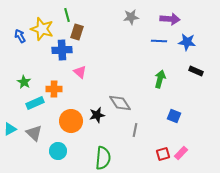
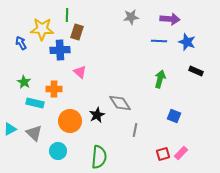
green line: rotated 16 degrees clockwise
yellow star: rotated 15 degrees counterclockwise
blue arrow: moved 1 px right, 7 px down
blue star: rotated 12 degrees clockwise
blue cross: moved 2 px left
cyan rectangle: rotated 36 degrees clockwise
black star: rotated 14 degrees counterclockwise
orange circle: moved 1 px left
green semicircle: moved 4 px left, 1 px up
